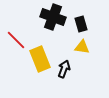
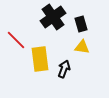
black cross: rotated 35 degrees clockwise
yellow rectangle: rotated 15 degrees clockwise
